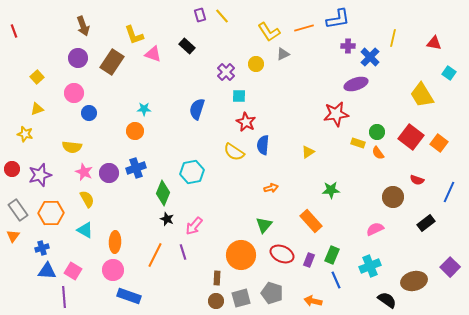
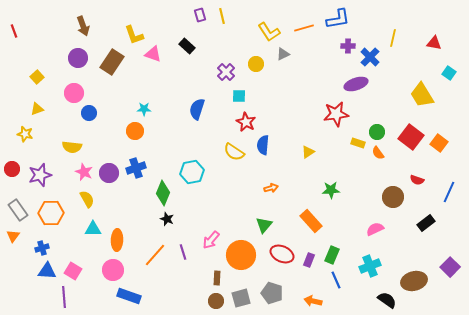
yellow line at (222, 16): rotated 28 degrees clockwise
pink arrow at (194, 226): moved 17 px right, 14 px down
cyan triangle at (85, 230): moved 8 px right, 1 px up; rotated 30 degrees counterclockwise
orange ellipse at (115, 242): moved 2 px right, 2 px up
orange line at (155, 255): rotated 15 degrees clockwise
